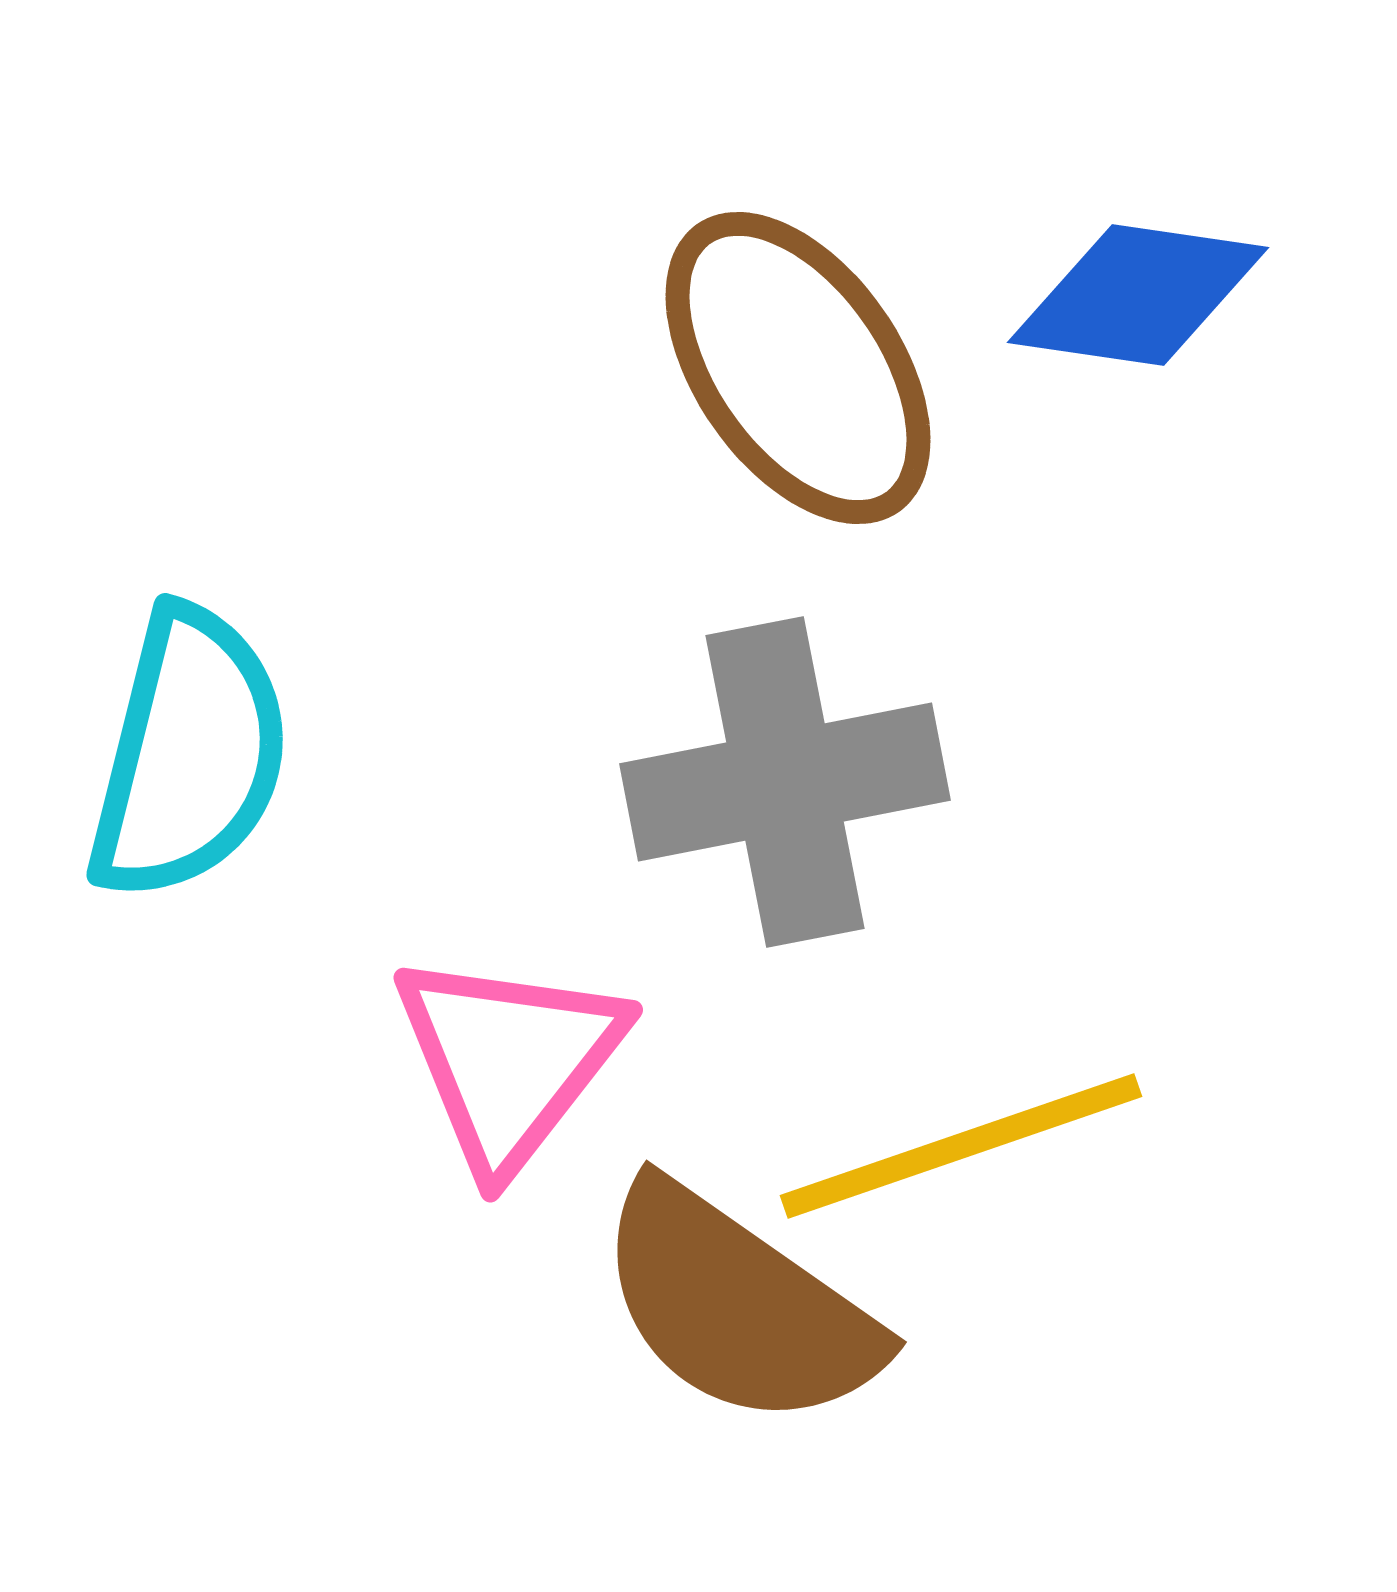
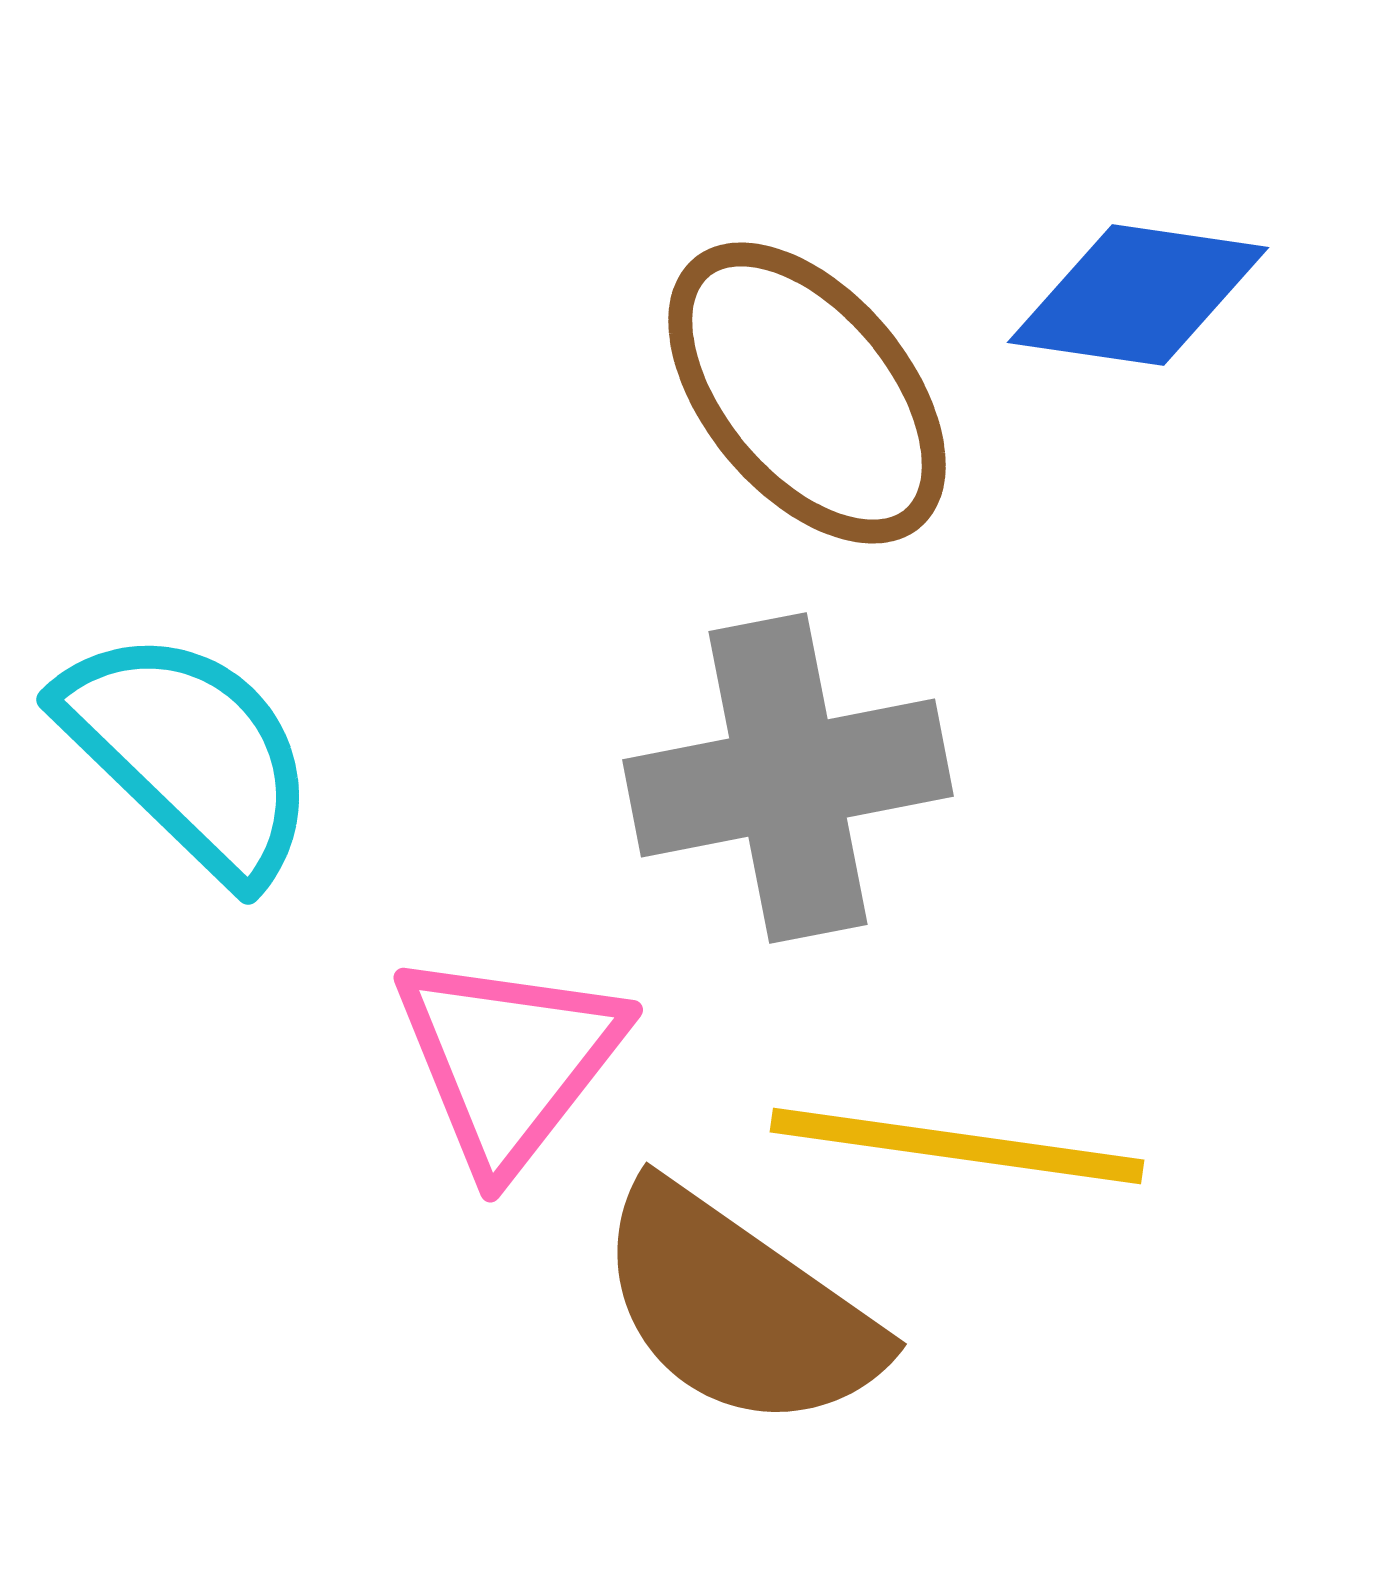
brown ellipse: moved 9 px right, 25 px down; rotated 5 degrees counterclockwise
cyan semicircle: rotated 60 degrees counterclockwise
gray cross: moved 3 px right, 4 px up
yellow line: moved 4 px left; rotated 27 degrees clockwise
brown semicircle: moved 2 px down
